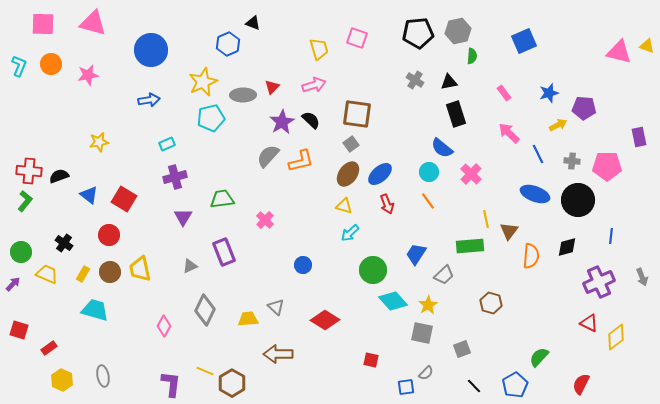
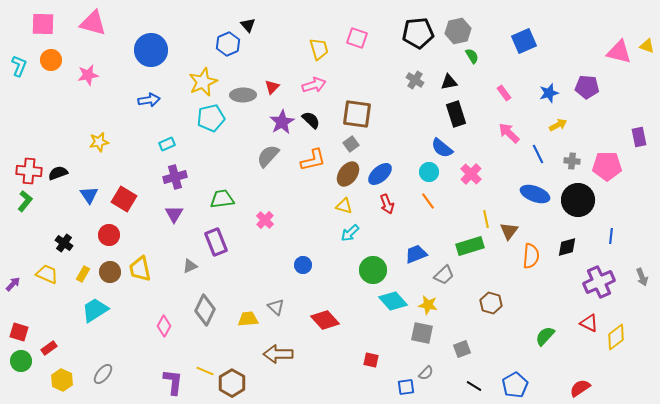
black triangle at (253, 23): moved 5 px left, 2 px down; rotated 28 degrees clockwise
green semicircle at (472, 56): rotated 35 degrees counterclockwise
orange circle at (51, 64): moved 4 px up
purple pentagon at (584, 108): moved 3 px right, 21 px up
orange L-shape at (301, 161): moved 12 px right, 1 px up
black semicircle at (59, 176): moved 1 px left, 3 px up
blue triangle at (89, 195): rotated 18 degrees clockwise
purple triangle at (183, 217): moved 9 px left, 3 px up
green rectangle at (470, 246): rotated 12 degrees counterclockwise
green circle at (21, 252): moved 109 px down
purple rectangle at (224, 252): moved 8 px left, 10 px up
blue trapezoid at (416, 254): rotated 35 degrees clockwise
yellow star at (428, 305): rotated 30 degrees counterclockwise
cyan trapezoid at (95, 310): rotated 48 degrees counterclockwise
red diamond at (325, 320): rotated 16 degrees clockwise
red square at (19, 330): moved 2 px down
green semicircle at (539, 357): moved 6 px right, 21 px up
gray ellipse at (103, 376): moved 2 px up; rotated 50 degrees clockwise
purple L-shape at (171, 384): moved 2 px right, 2 px up
red semicircle at (581, 384): moved 1 px left, 4 px down; rotated 30 degrees clockwise
black line at (474, 386): rotated 14 degrees counterclockwise
